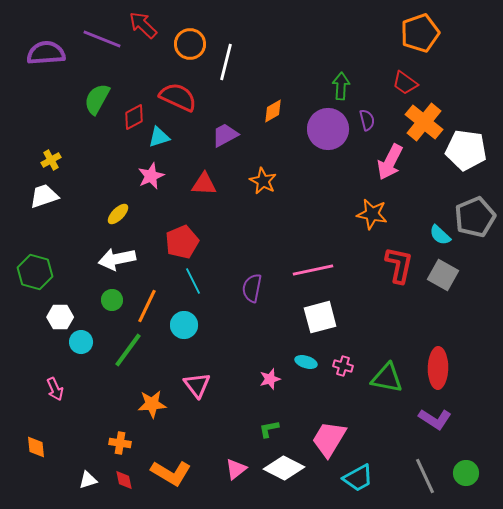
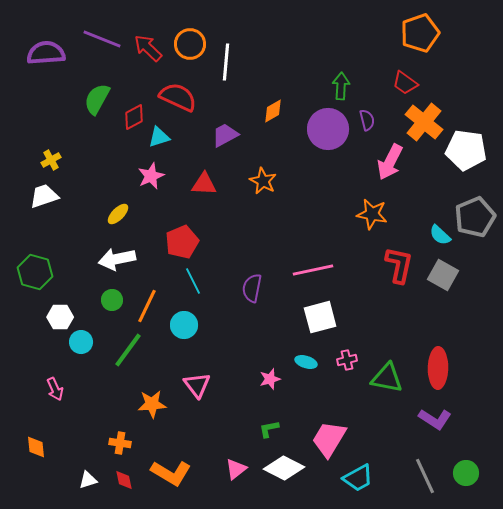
red arrow at (143, 25): moved 5 px right, 23 px down
white line at (226, 62): rotated 9 degrees counterclockwise
pink cross at (343, 366): moved 4 px right, 6 px up; rotated 30 degrees counterclockwise
